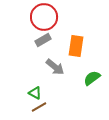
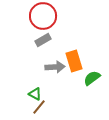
red circle: moved 1 px left, 1 px up
orange rectangle: moved 2 px left, 15 px down; rotated 25 degrees counterclockwise
gray arrow: rotated 42 degrees counterclockwise
green triangle: moved 1 px down
brown line: rotated 21 degrees counterclockwise
